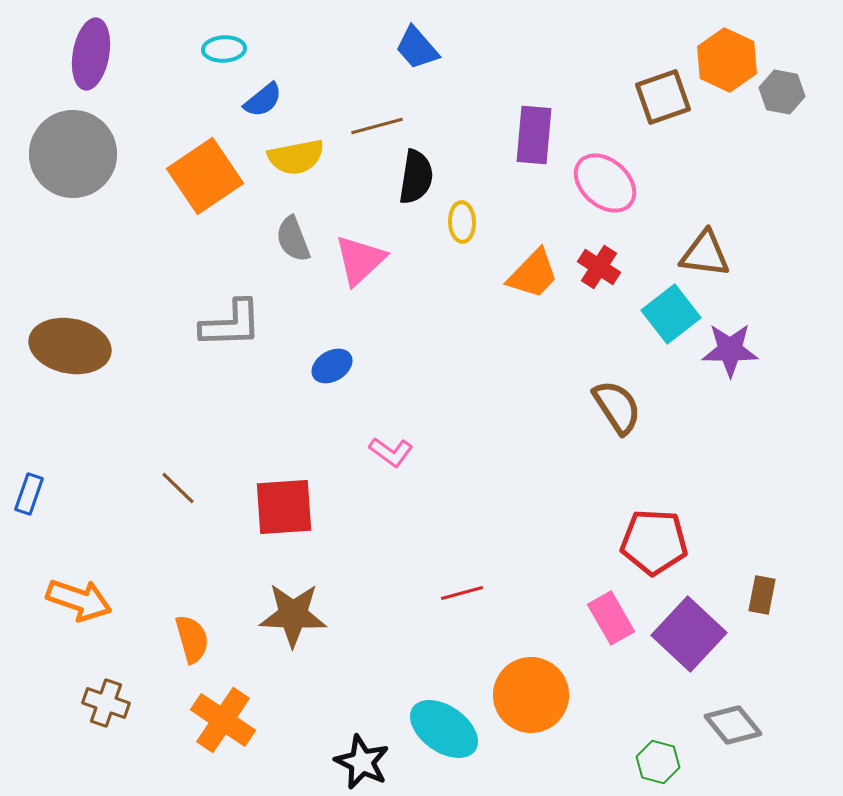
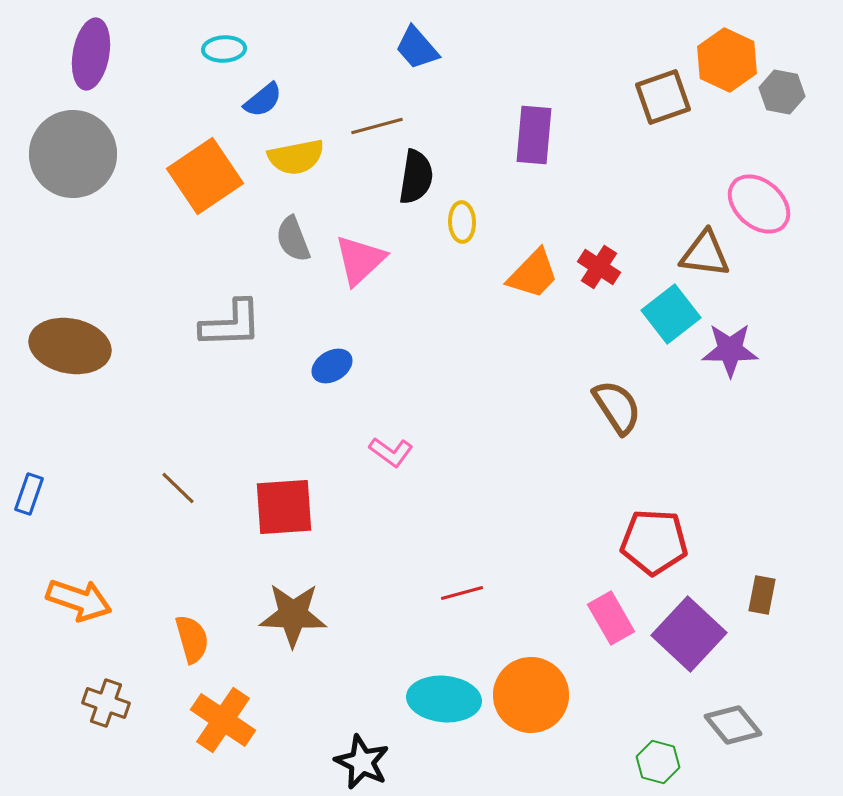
pink ellipse at (605, 183): moved 154 px right, 21 px down
cyan ellipse at (444, 729): moved 30 px up; rotated 30 degrees counterclockwise
